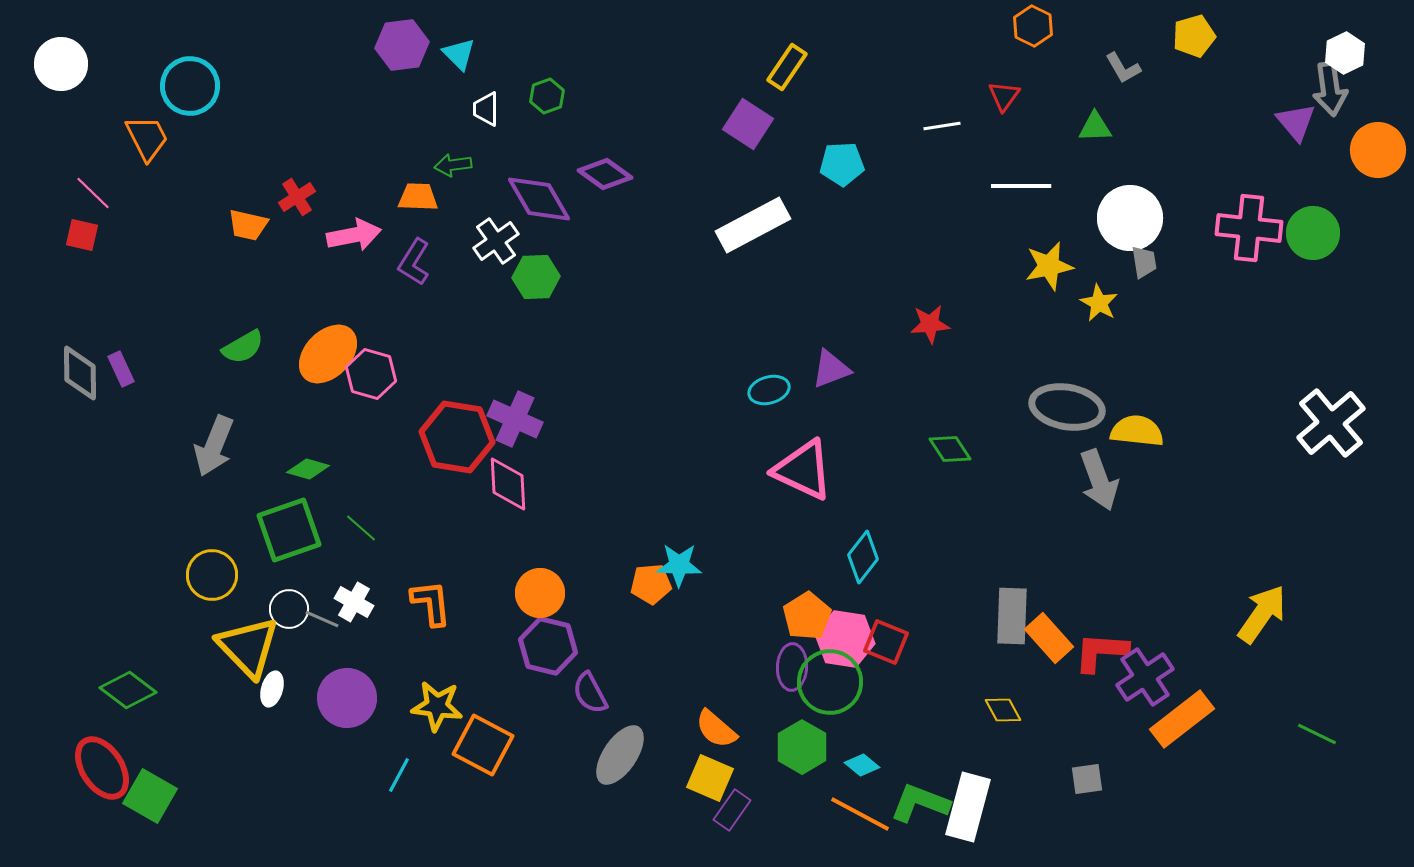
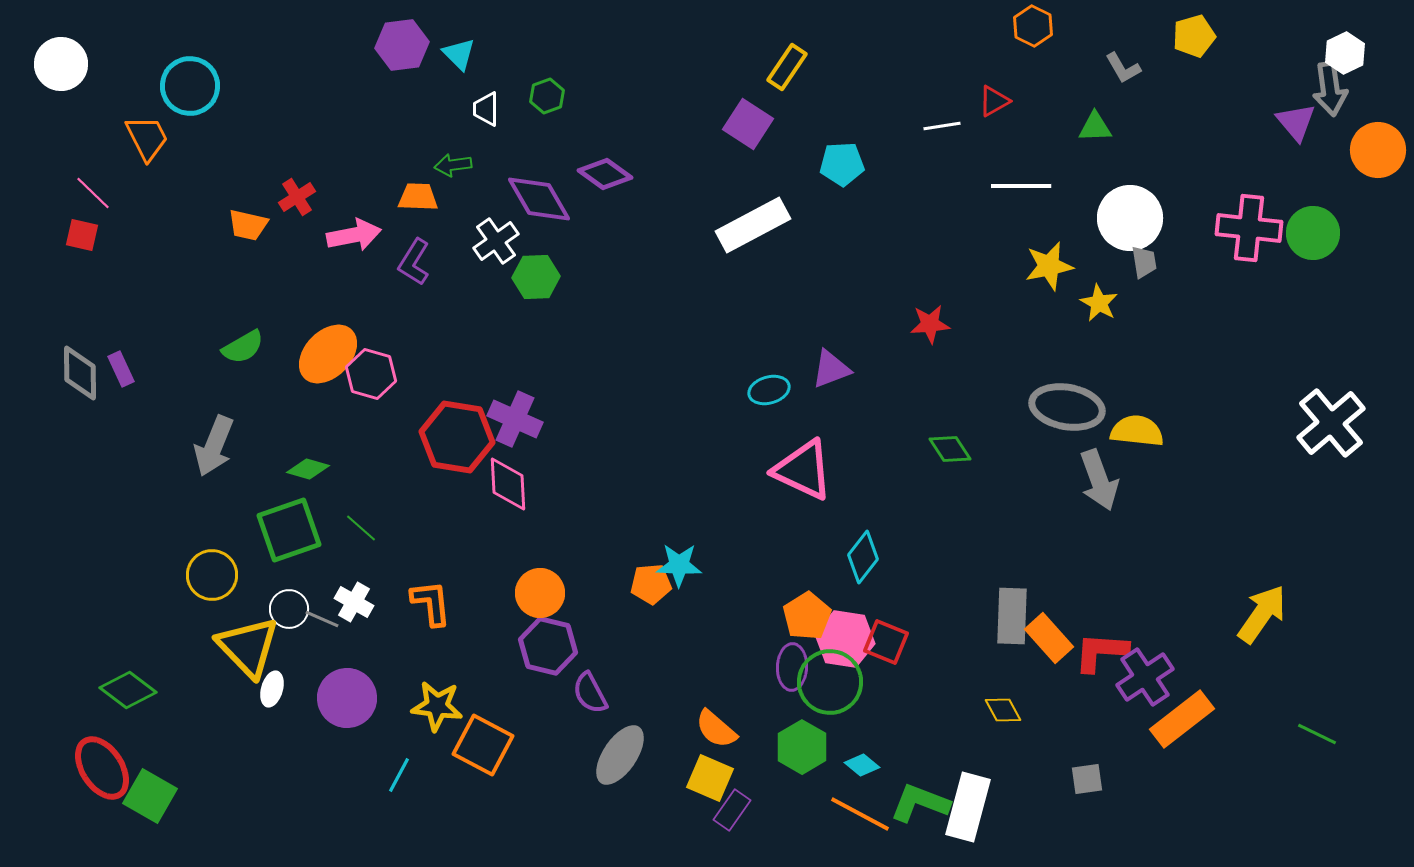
red triangle at (1004, 96): moved 10 px left, 5 px down; rotated 24 degrees clockwise
